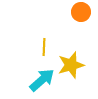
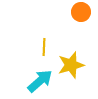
cyan arrow: moved 2 px left, 1 px down
